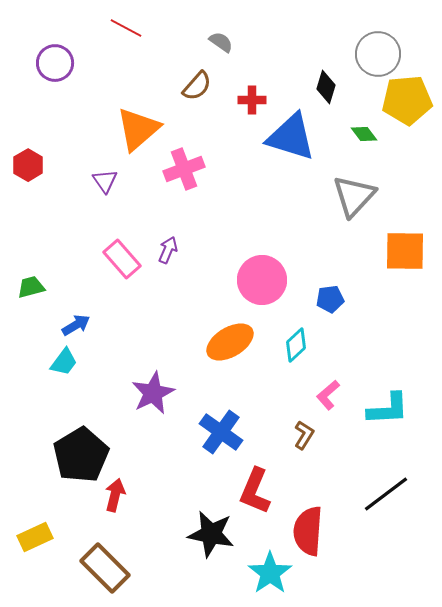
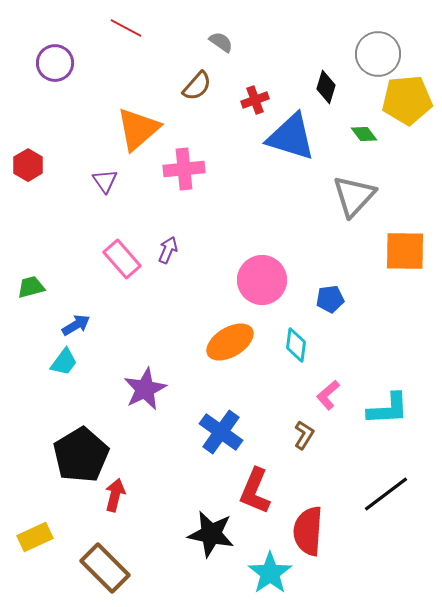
red cross: moved 3 px right; rotated 20 degrees counterclockwise
pink cross: rotated 15 degrees clockwise
cyan diamond: rotated 40 degrees counterclockwise
purple star: moved 8 px left, 4 px up
